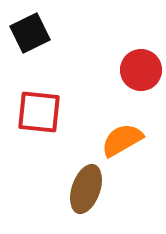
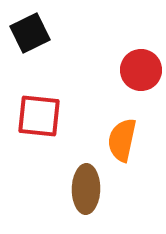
red square: moved 4 px down
orange semicircle: rotated 48 degrees counterclockwise
brown ellipse: rotated 18 degrees counterclockwise
